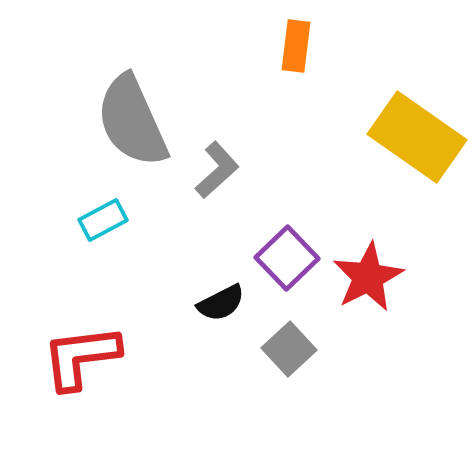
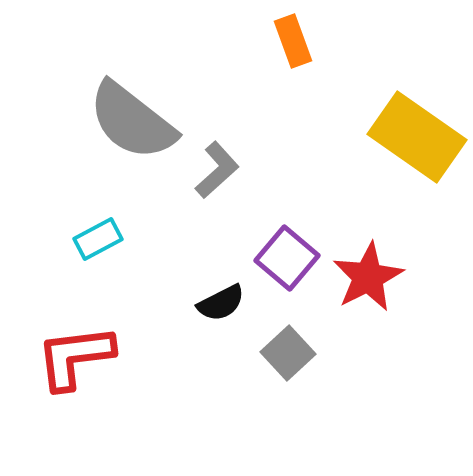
orange rectangle: moved 3 px left, 5 px up; rotated 27 degrees counterclockwise
gray semicircle: rotated 28 degrees counterclockwise
cyan rectangle: moved 5 px left, 19 px down
purple square: rotated 6 degrees counterclockwise
gray square: moved 1 px left, 4 px down
red L-shape: moved 6 px left
